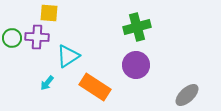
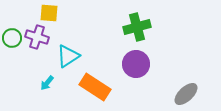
purple cross: rotated 15 degrees clockwise
purple circle: moved 1 px up
gray ellipse: moved 1 px left, 1 px up
